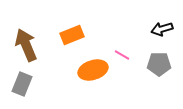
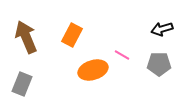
orange rectangle: rotated 40 degrees counterclockwise
brown arrow: moved 8 px up
